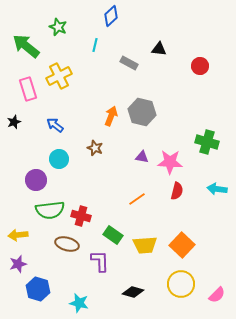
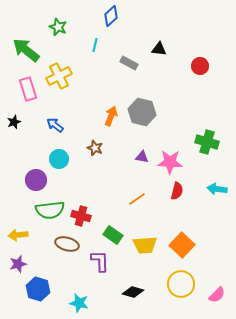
green arrow: moved 4 px down
